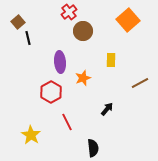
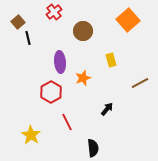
red cross: moved 15 px left
yellow rectangle: rotated 16 degrees counterclockwise
